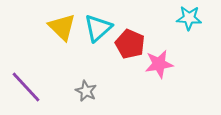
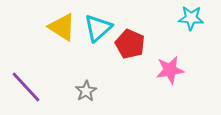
cyan star: moved 2 px right
yellow triangle: rotated 12 degrees counterclockwise
pink star: moved 11 px right, 6 px down
gray star: rotated 15 degrees clockwise
